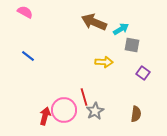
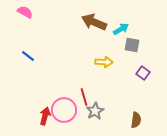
brown semicircle: moved 6 px down
